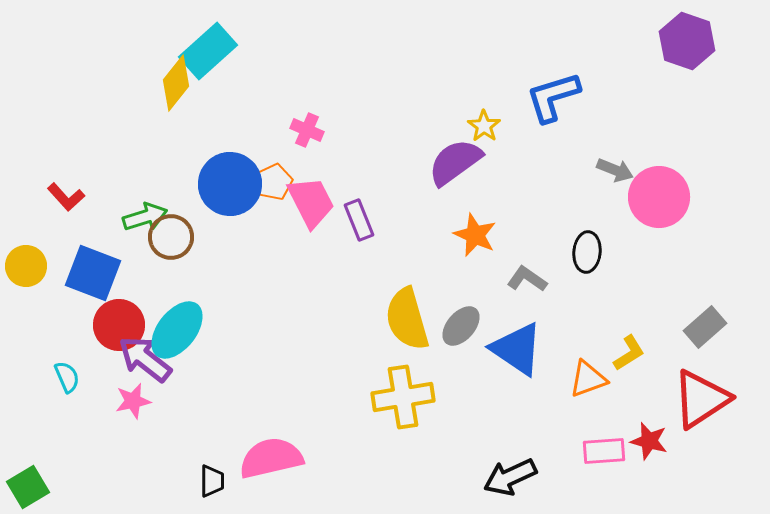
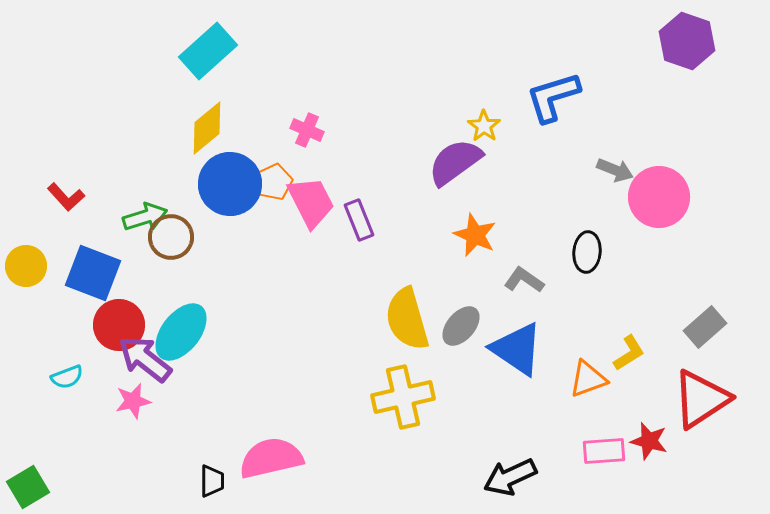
yellow diamond: moved 31 px right, 45 px down; rotated 12 degrees clockwise
gray L-shape: moved 3 px left, 1 px down
cyan ellipse: moved 4 px right, 2 px down
cyan semicircle: rotated 92 degrees clockwise
yellow cross: rotated 4 degrees counterclockwise
